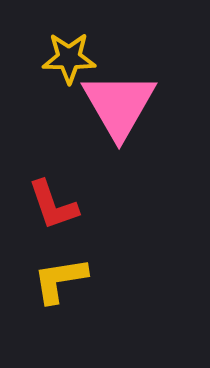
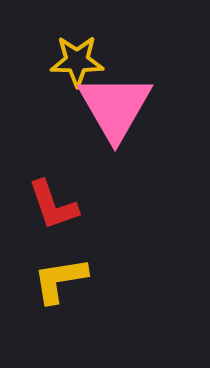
yellow star: moved 8 px right, 3 px down
pink triangle: moved 4 px left, 2 px down
